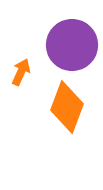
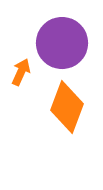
purple circle: moved 10 px left, 2 px up
